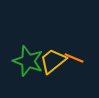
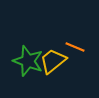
orange line: moved 1 px right, 11 px up
